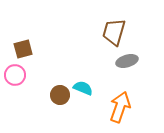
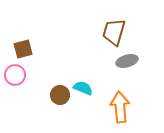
orange arrow: rotated 24 degrees counterclockwise
